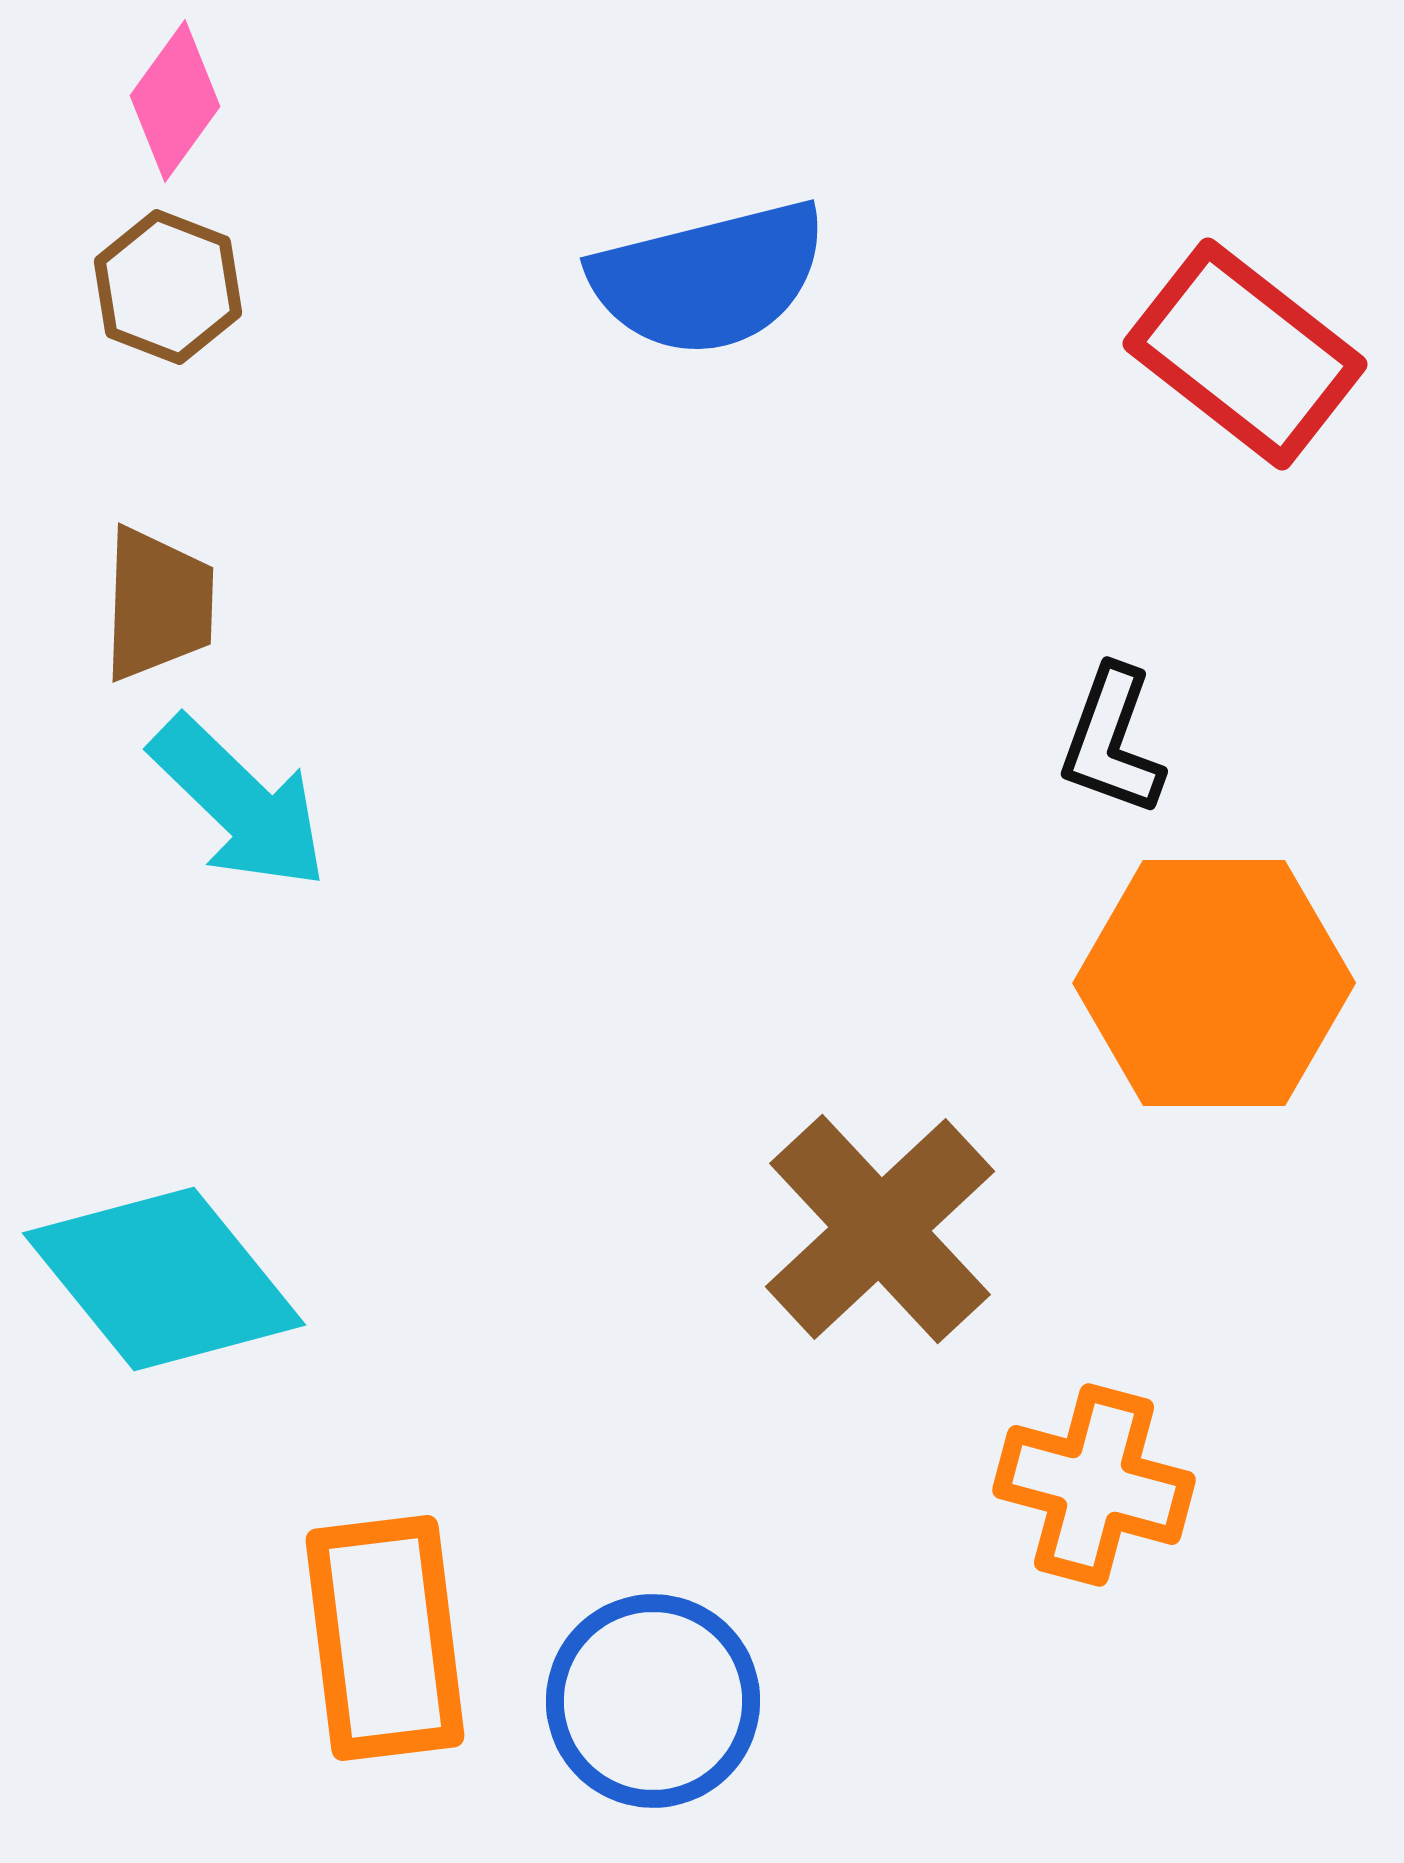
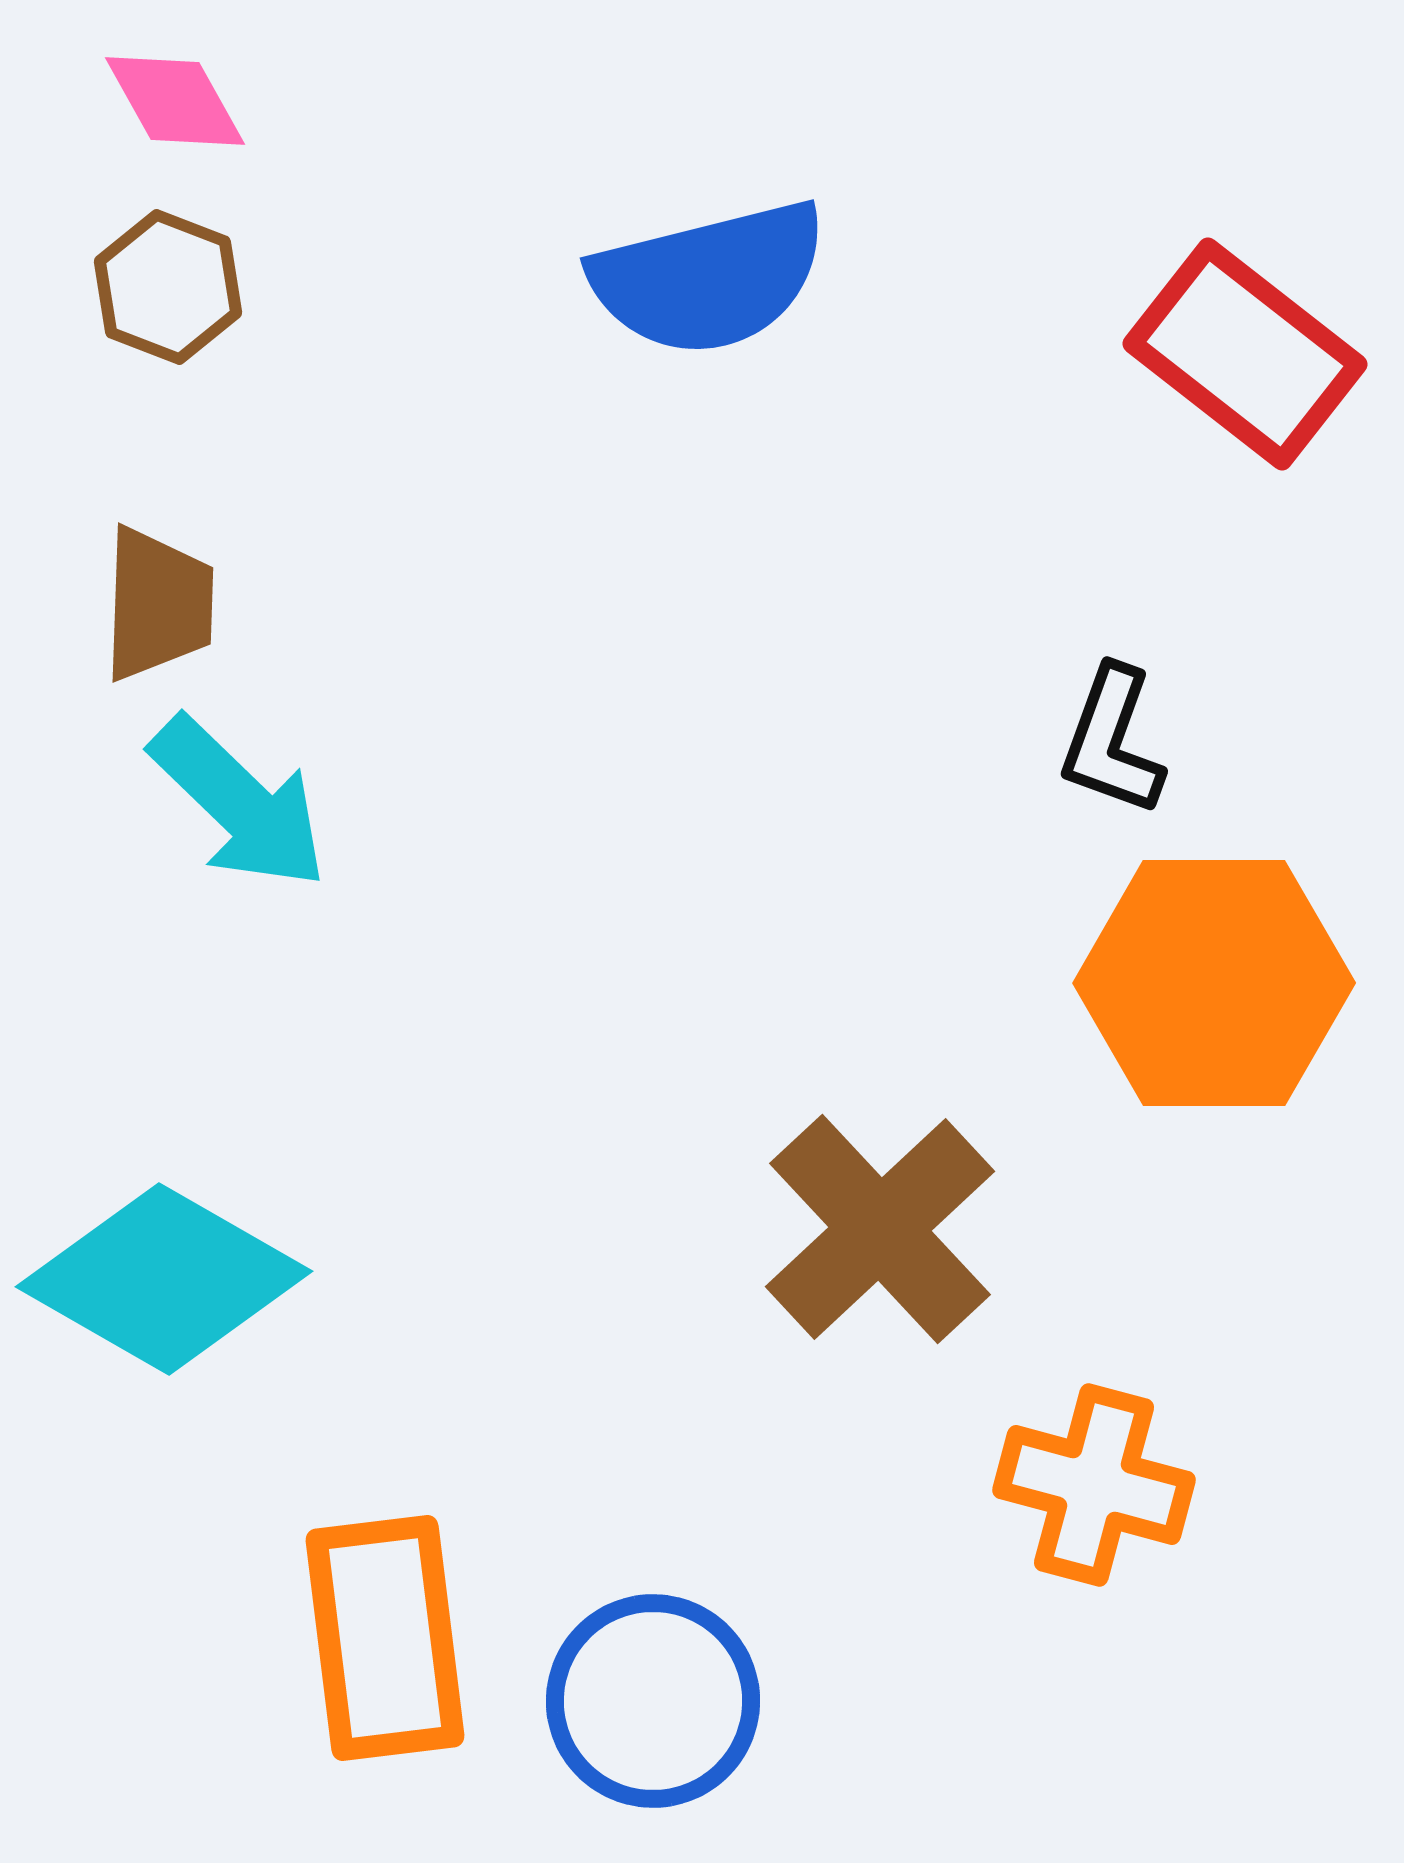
pink diamond: rotated 65 degrees counterclockwise
cyan diamond: rotated 21 degrees counterclockwise
